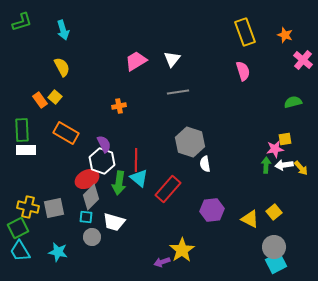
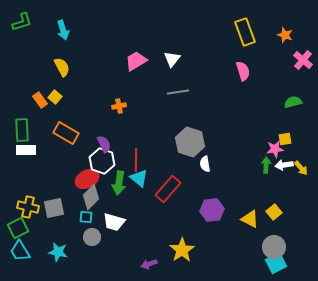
purple arrow at (162, 262): moved 13 px left, 2 px down
